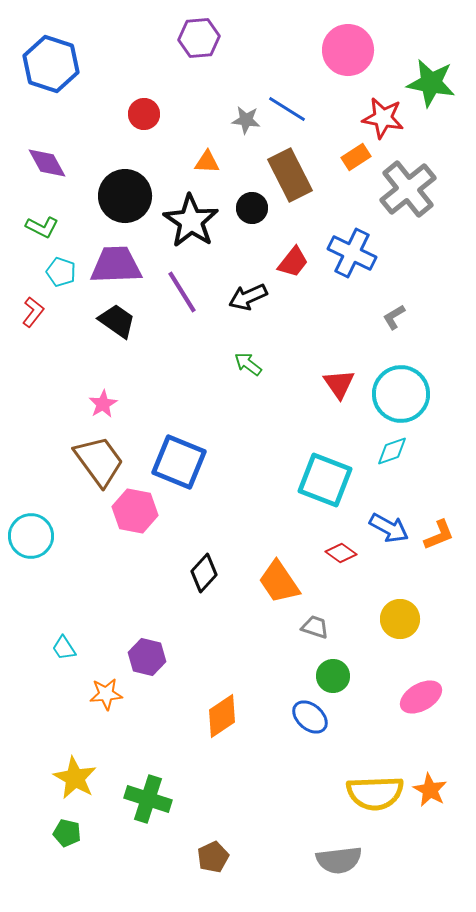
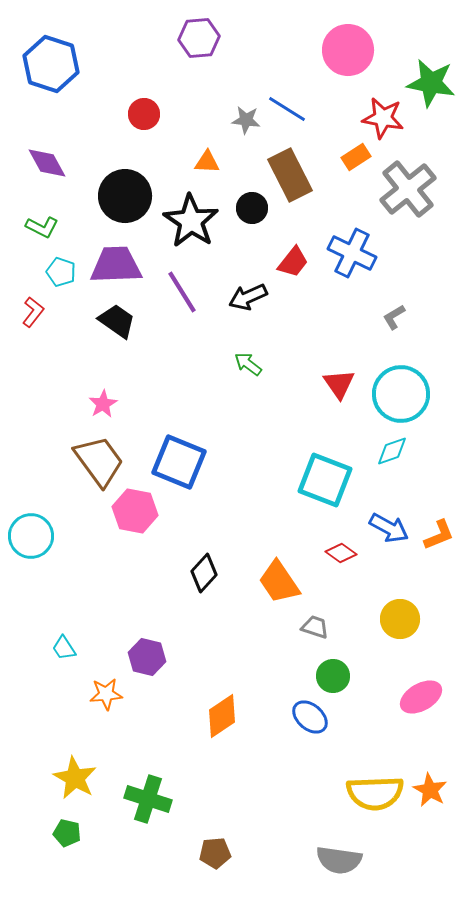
brown pentagon at (213, 857): moved 2 px right, 4 px up; rotated 20 degrees clockwise
gray semicircle at (339, 860): rotated 15 degrees clockwise
